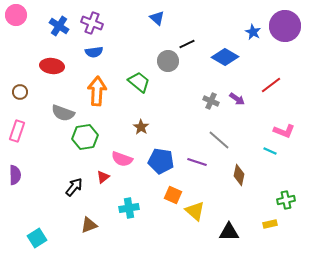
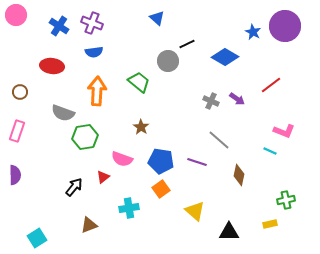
orange square: moved 12 px left, 6 px up; rotated 30 degrees clockwise
